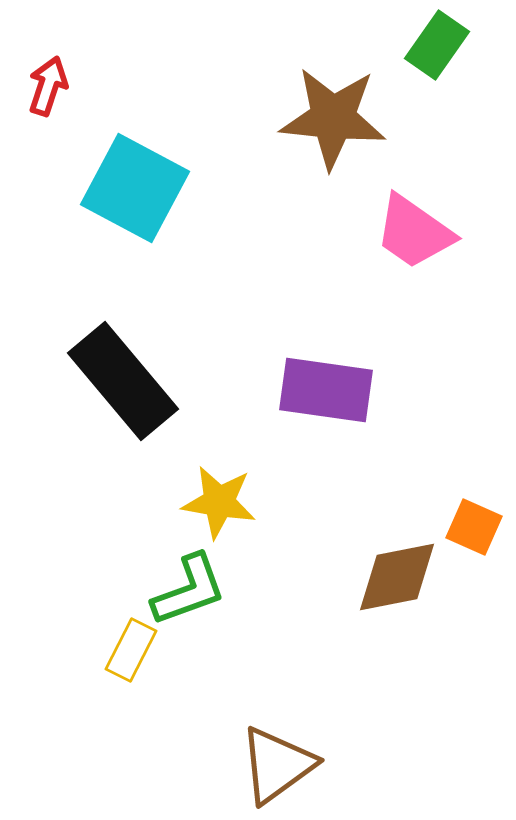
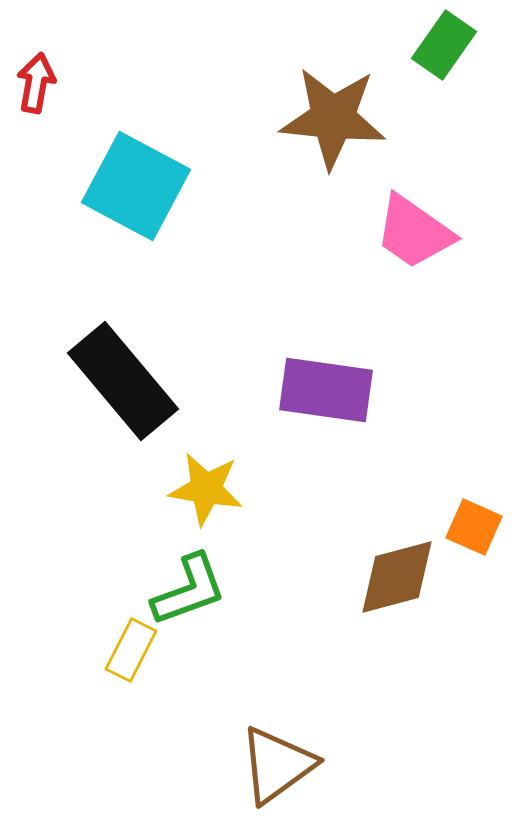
green rectangle: moved 7 px right
red arrow: moved 12 px left, 3 px up; rotated 8 degrees counterclockwise
cyan square: moved 1 px right, 2 px up
yellow star: moved 13 px left, 13 px up
brown diamond: rotated 4 degrees counterclockwise
